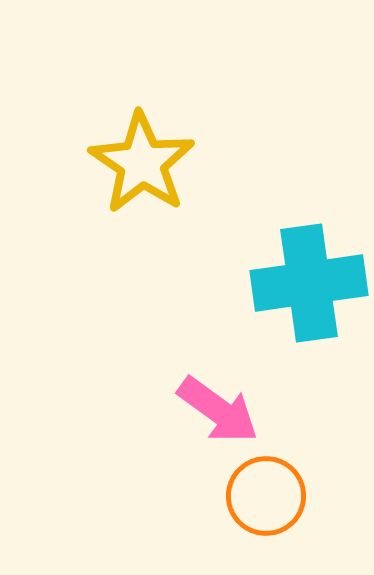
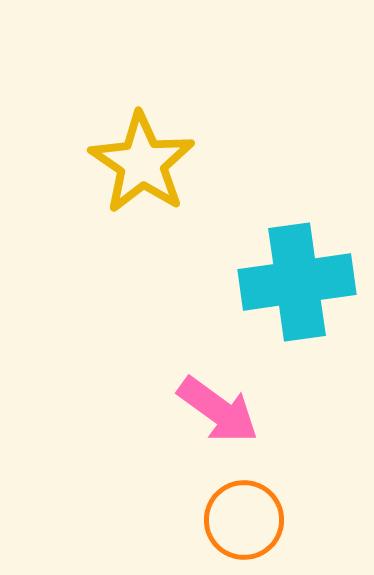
cyan cross: moved 12 px left, 1 px up
orange circle: moved 22 px left, 24 px down
